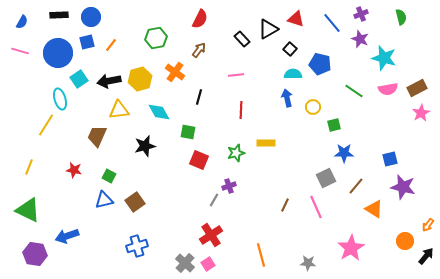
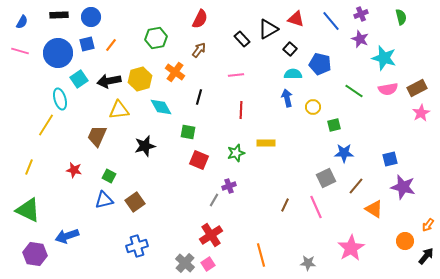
blue line at (332, 23): moved 1 px left, 2 px up
blue square at (87, 42): moved 2 px down
cyan diamond at (159, 112): moved 2 px right, 5 px up
